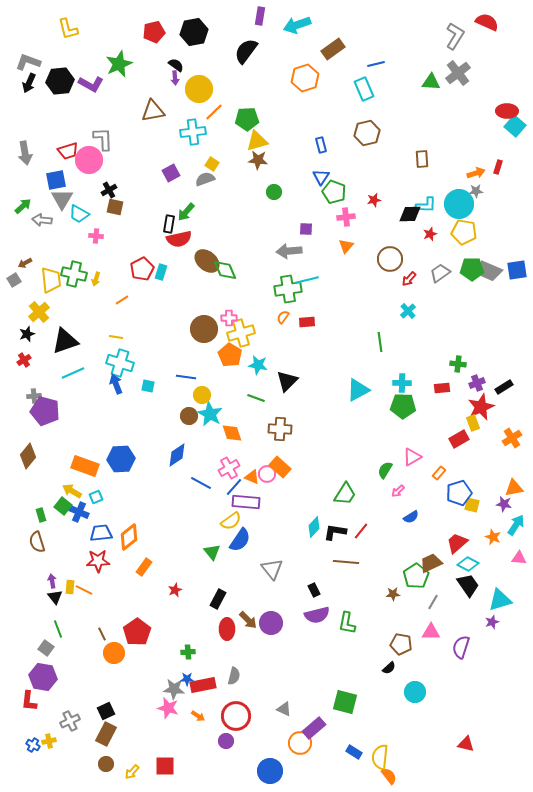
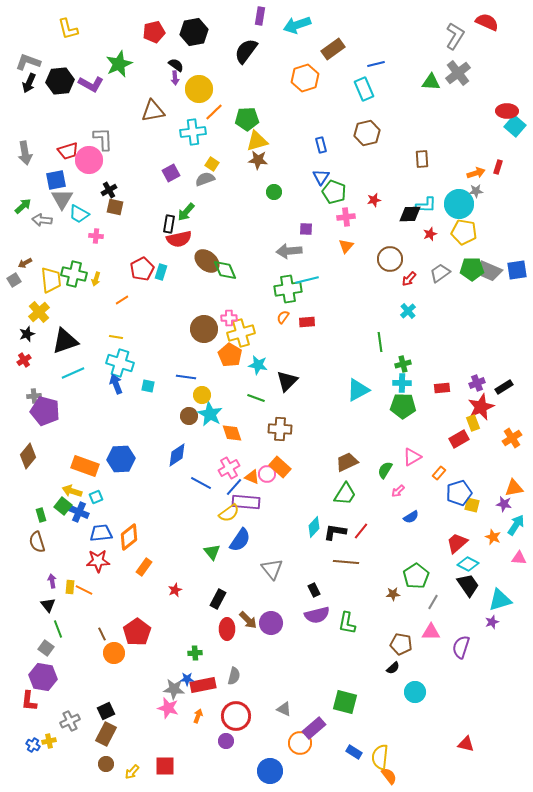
green cross at (458, 364): moved 55 px left; rotated 21 degrees counterclockwise
yellow arrow at (72, 491): rotated 12 degrees counterclockwise
yellow semicircle at (231, 521): moved 2 px left, 8 px up
brown trapezoid at (431, 563): moved 84 px left, 101 px up
black triangle at (55, 597): moved 7 px left, 8 px down
green cross at (188, 652): moved 7 px right, 1 px down
black semicircle at (389, 668): moved 4 px right
orange arrow at (198, 716): rotated 104 degrees counterclockwise
